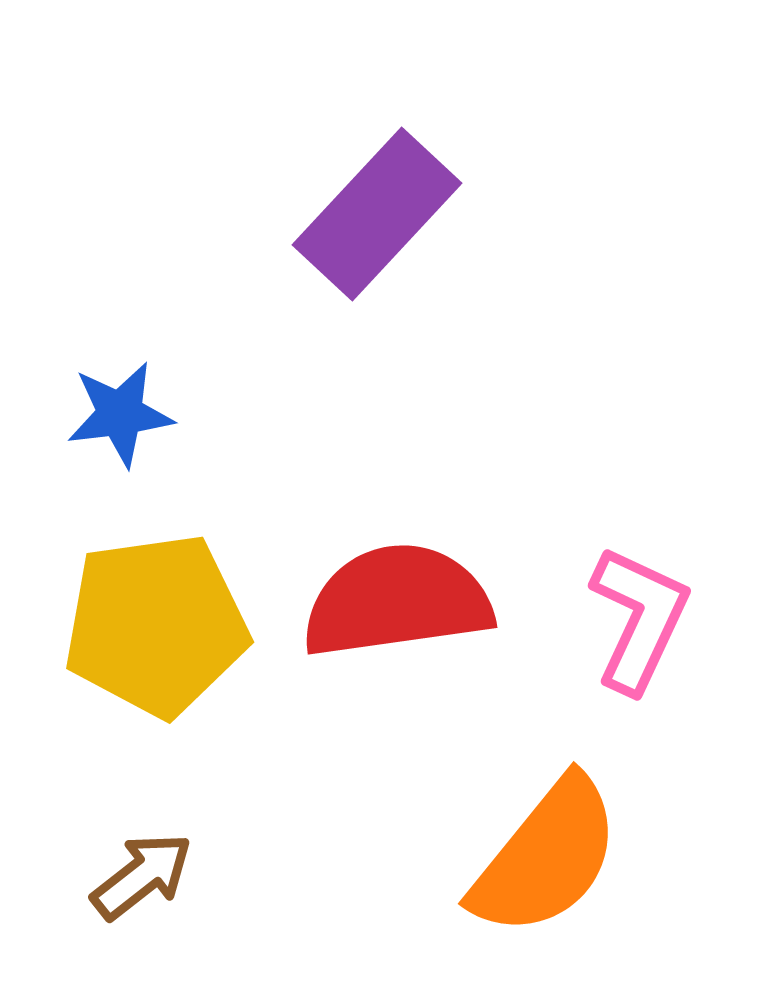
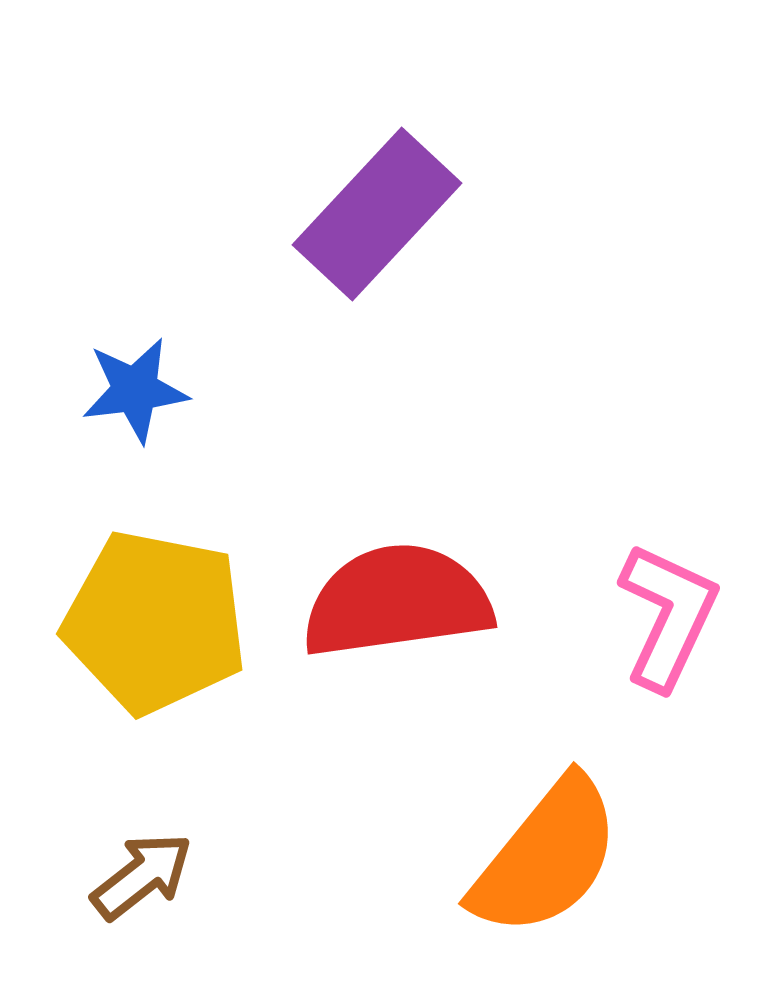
blue star: moved 15 px right, 24 px up
pink L-shape: moved 29 px right, 3 px up
yellow pentagon: moved 1 px left, 3 px up; rotated 19 degrees clockwise
